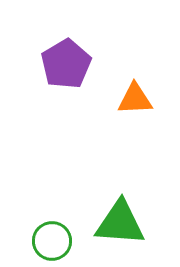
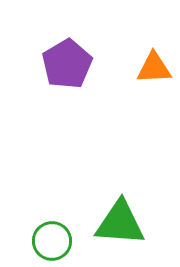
purple pentagon: moved 1 px right
orange triangle: moved 19 px right, 31 px up
